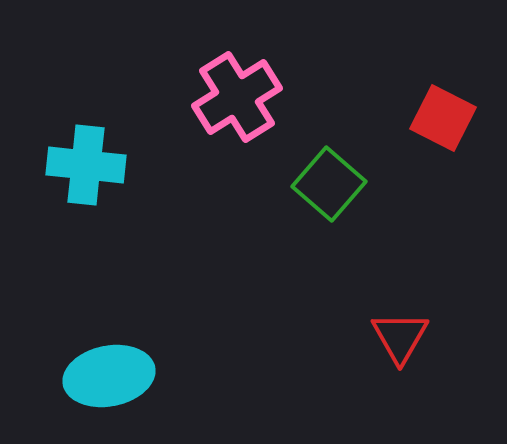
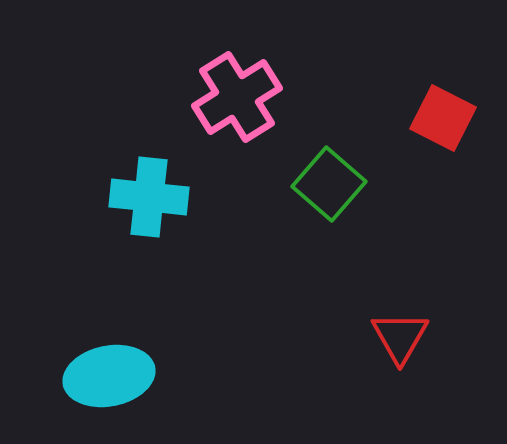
cyan cross: moved 63 px right, 32 px down
